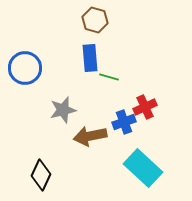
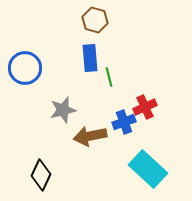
green line: rotated 60 degrees clockwise
cyan rectangle: moved 5 px right, 1 px down
